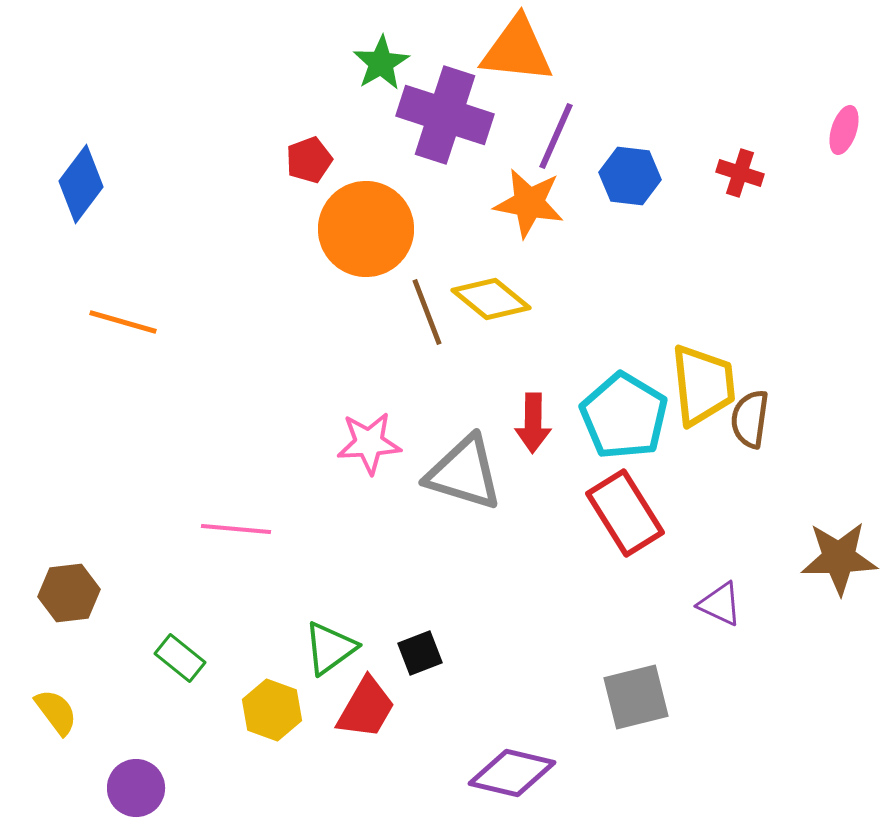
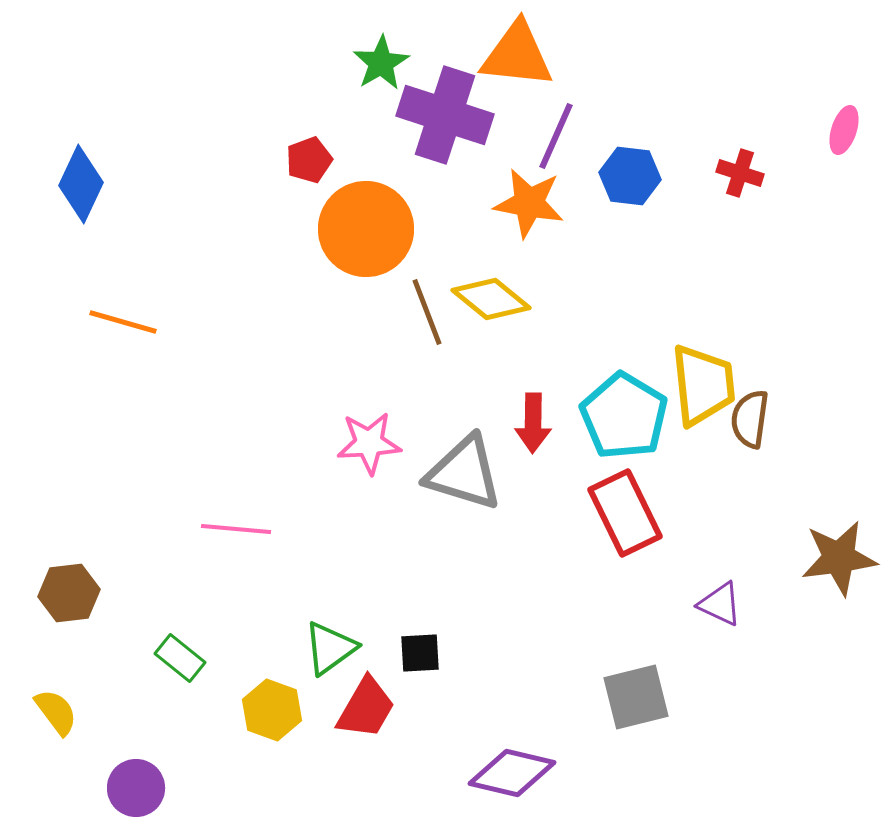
orange triangle: moved 5 px down
blue diamond: rotated 12 degrees counterclockwise
red rectangle: rotated 6 degrees clockwise
brown star: rotated 6 degrees counterclockwise
black square: rotated 18 degrees clockwise
